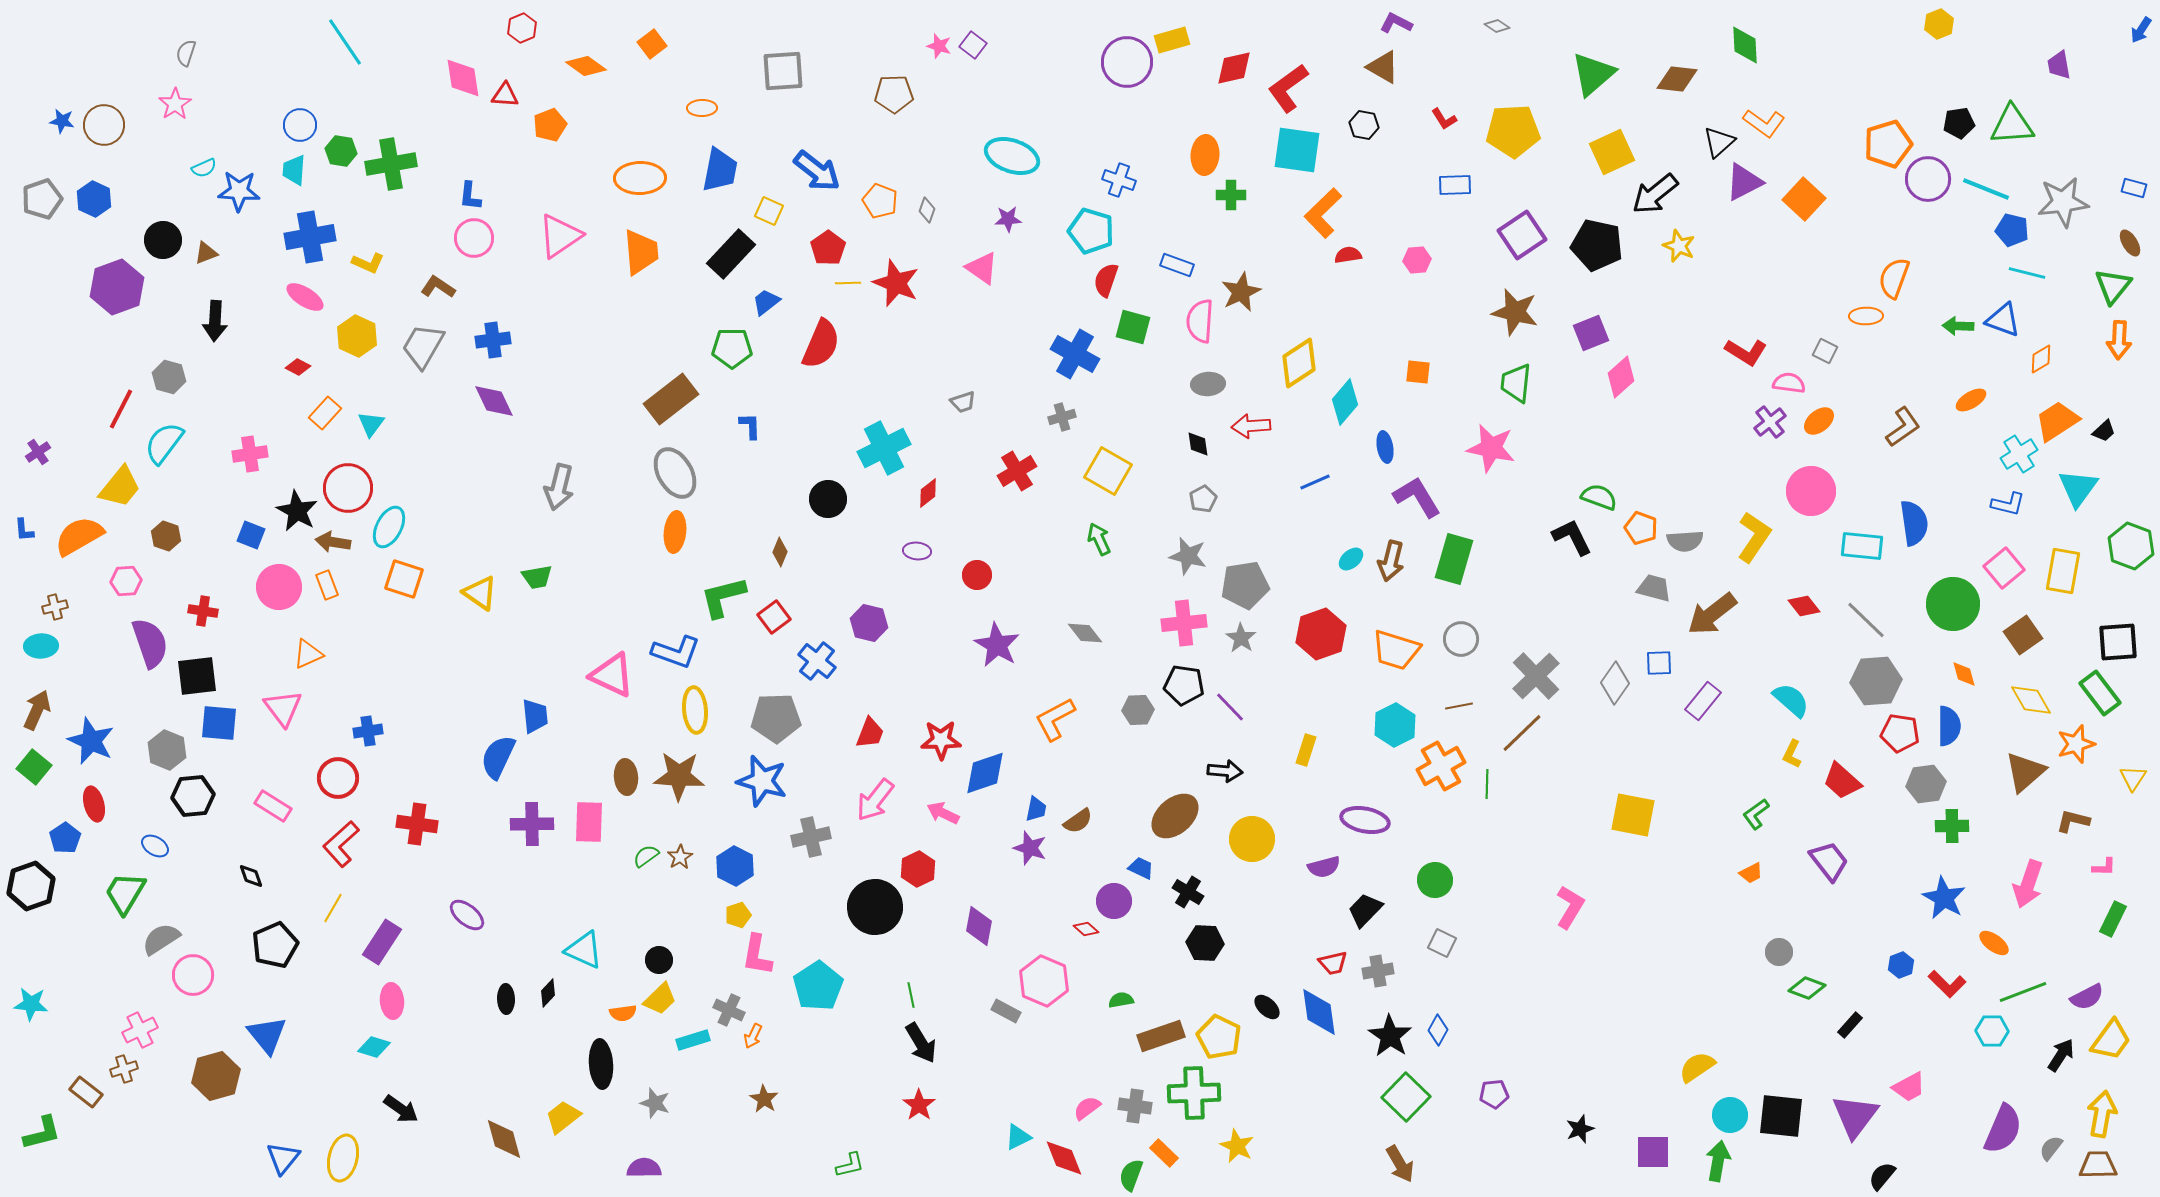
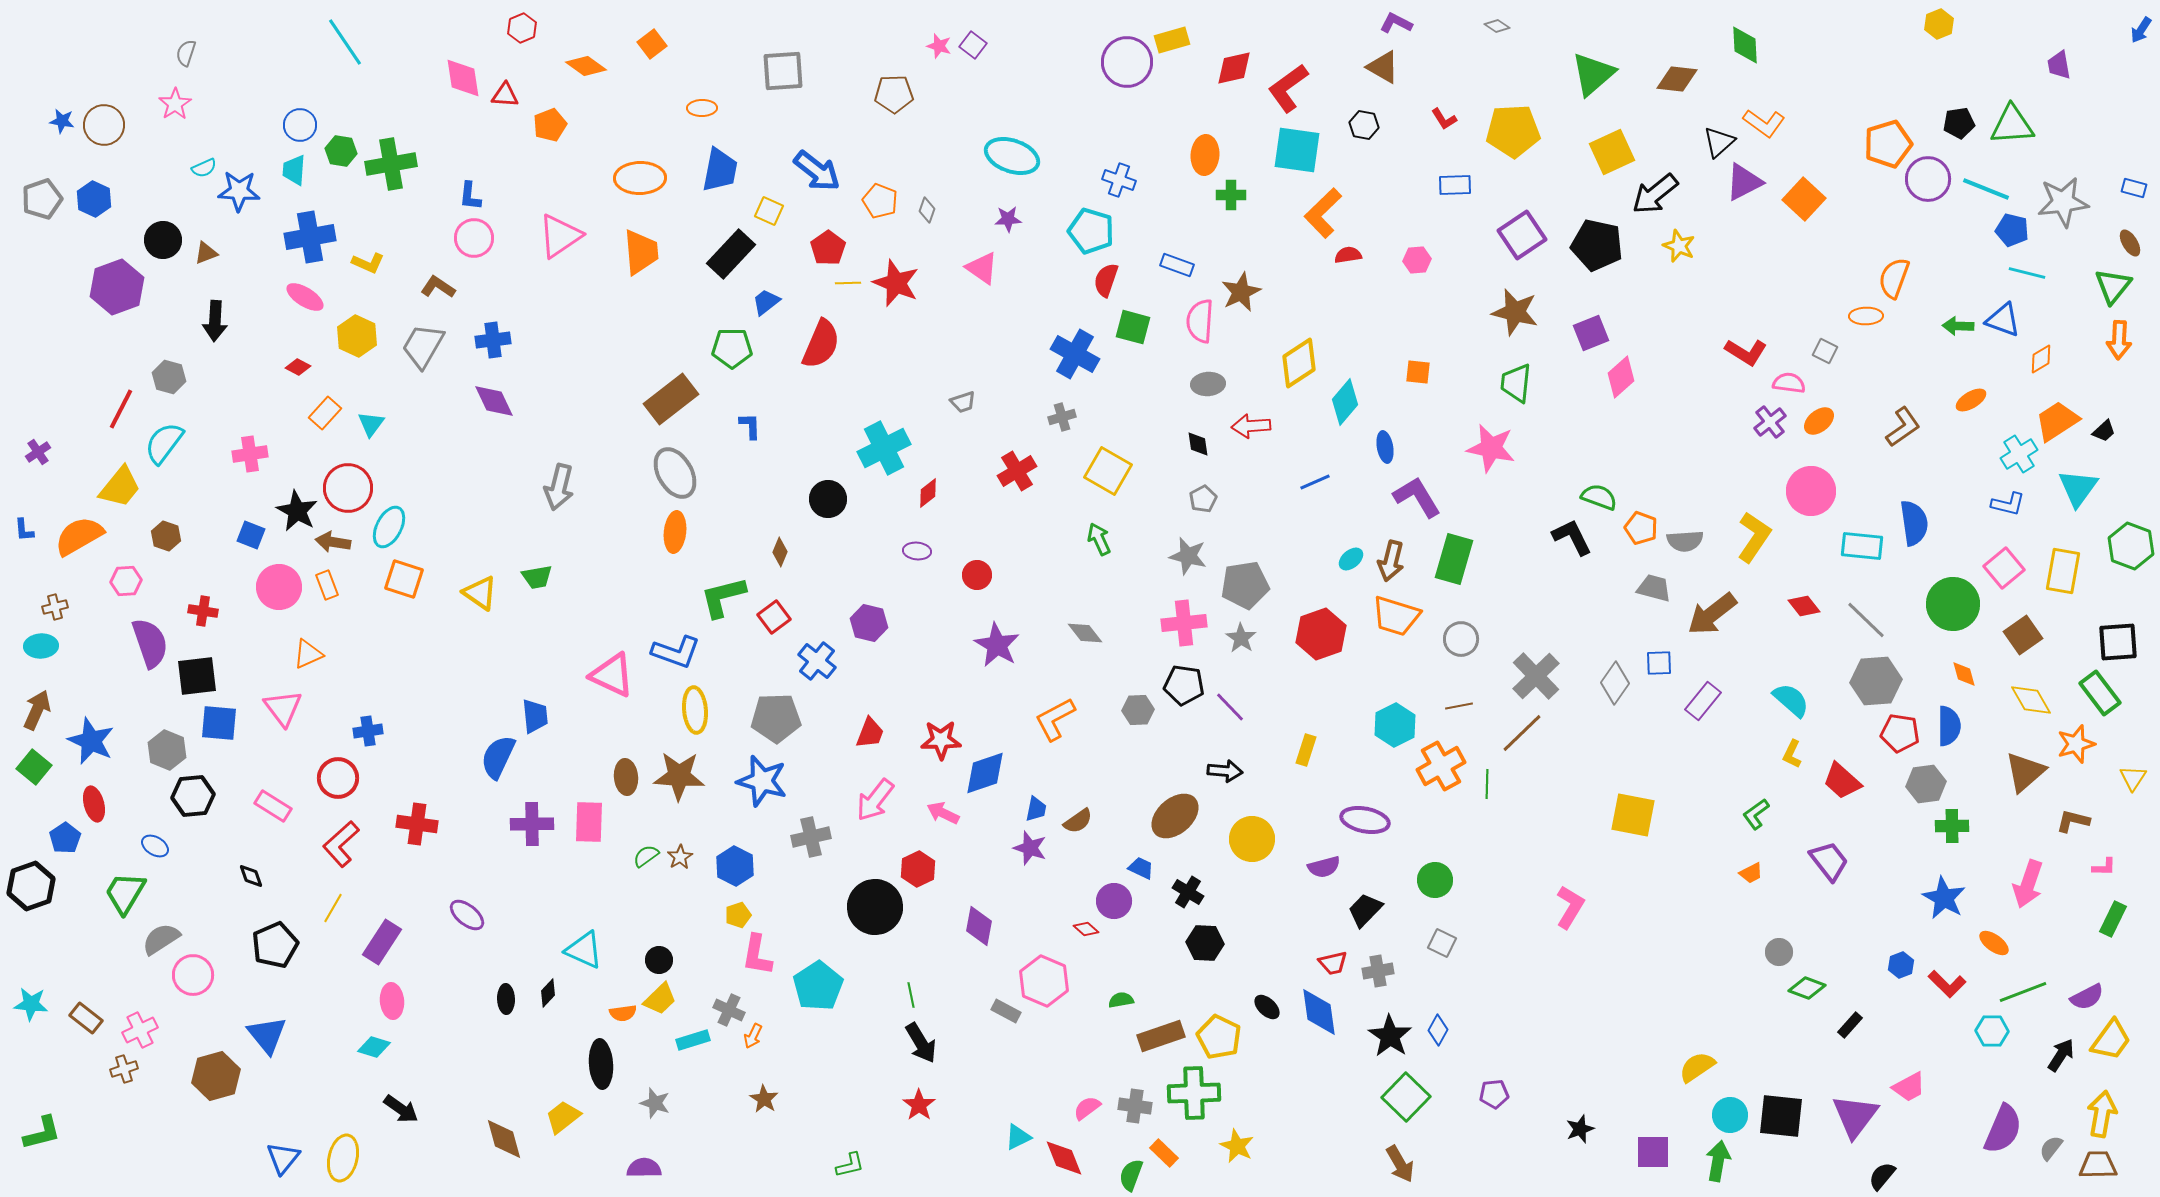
orange trapezoid at (1396, 650): moved 34 px up
brown rectangle at (86, 1092): moved 74 px up
